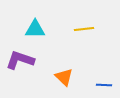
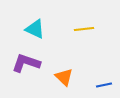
cyan triangle: rotated 25 degrees clockwise
purple L-shape: moved 6 px right, 3 px down
blue line: rotated 14 degrees counterclockwise
